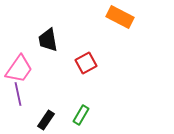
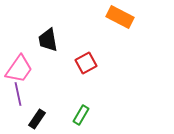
black rectangle: moved 9 px left, 1 px up
